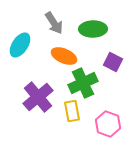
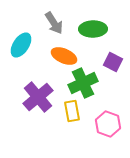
cyan ellipse: moved 1 px right
